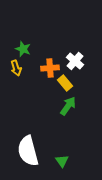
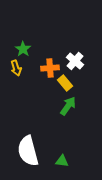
green star: rotated 14 degrees clockwise
green triangle: rotated 48 degrees counterclockwise
